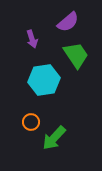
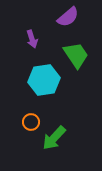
purple semicircle: moved 5 px up
